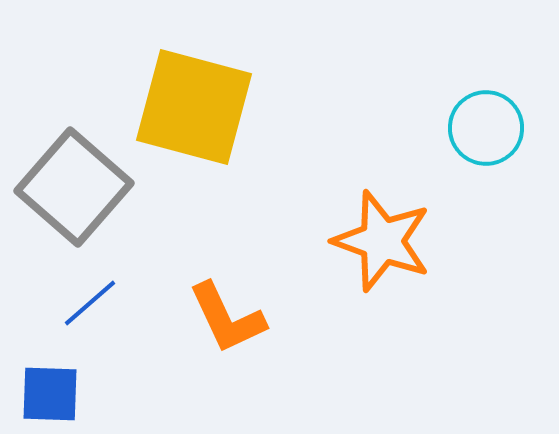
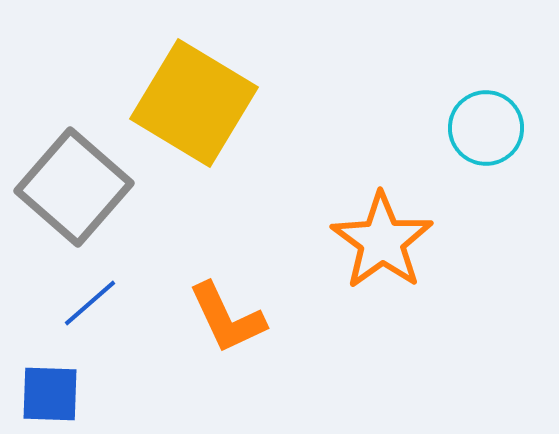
yellow square: moved 4 px up; rotated 16 degrees clockwise
orange star: rotated 16 degrees clockwise
